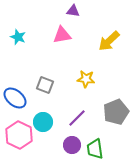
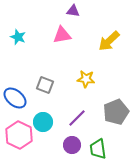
green trapezoid: moved 3 px right
